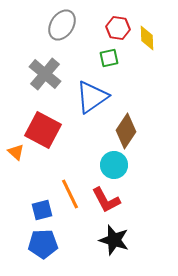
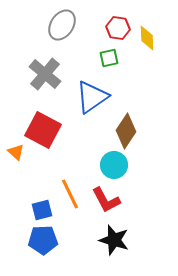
blue pentagon: moved 4 px up
